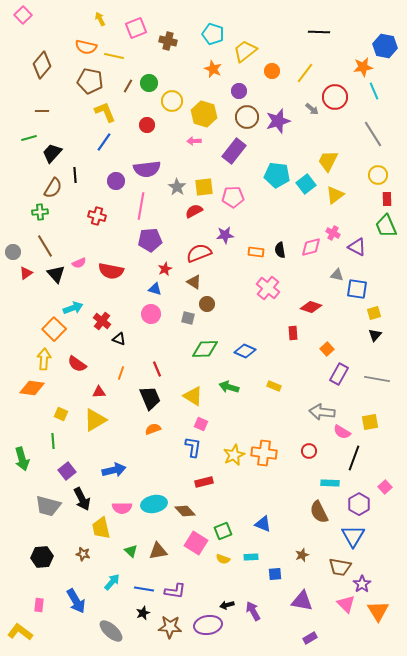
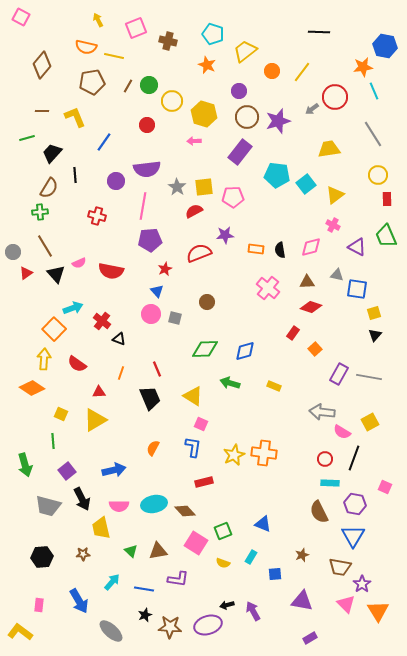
pink square at (23, 15): moved 2 px left, 2 px down; rotated 18 degrees counterclockwise
yellow arrow at (100, 19): moved 2 px left, 1 px down
orange star at (213, 69): moved 6 px left, 4 px up
yellow line at (305, 73): moved 3 px left, 1 px up
brown pentagon at (90, 81): moved 2 px right, 1 px down; rotated 20 degrees counterclockwise
green circle at (149, 83): moved 2 px down
gray arrow at (312, 109): rotated 104 degrees clockwise
yellow L-shape at (105, 112): moved 30 px left, 5 px down
green line at (29, 138): moved 2 px left
purple rectangle at (234, 151): moved 6 px right, 1 px down
yellow trapezoid at (328, 161): moved 1 px right, 12 px up; rotated 55 degrees clockwise
brown semicircle at (53, 188): moved 4 px left
pink line at (141, 206): moved 2 px right
green trapezoid at (386, 226): moved 10 px down
pink cross at (333, 233): moved 8 px up
orange rectangle at (256, 252): moved 3 px up
brown triangle at (194, 282): moved 113 px right; rotated 35 degrees counterclockwise
blue triangle at (155, 289): moved 2 px right, 2 px down; rotated 32 degrees clockwise
brown circle at (207, 304): moved 2 px up
gray square at (188, 318): moved 13 px left
red rectangle at (293, 333): rotated 40 degrees clockwise
orange square at (327, 349): moved 12 px left
blue diamond at (245, 351): rotated 40 degrees counterclockwise
gray line at (377, 379): moved 8 px left, 2 px up
green arrow at (229, 387): moved 1 px right, 4 px up
orange diamond at (32, 388): rotated 25 degrees clockwise
yellow square at (370, 422): rotated 18 degrees counterclockwise
orange semicircle at (153, 429): moved 19 px down; rotated 42 degrees counterclockwise
red circle at (309, 451): moved 16 px right, 8 px down
green arrow at (22, 459): moved 3 px right, 6 px down
pink square at (385, 487): rotated 24 degrees counterclockwise
purple hexagon at (359, 504): moved 4 px left; rotated 20 degrees counterclockwise
pink semicircle at (122, 508): moved 3 px left, 2 px up
brown star at (83, 554): rotated 16 degrees counterclockwise
cyan rectangle at (251, 557): rotated 56 degrees counterclockwise
yellow semicircle at (223, 559): moved 4 px down
purple L-shape at (175, 591): moved 3 px right, 12 px up
blue arrow at (76, 601): moved 3 px right
black star at (143, 613): moved 2 px right, 2 px down
purple ellipse at (208, 625): rotated 8 degrees counterclockwise
